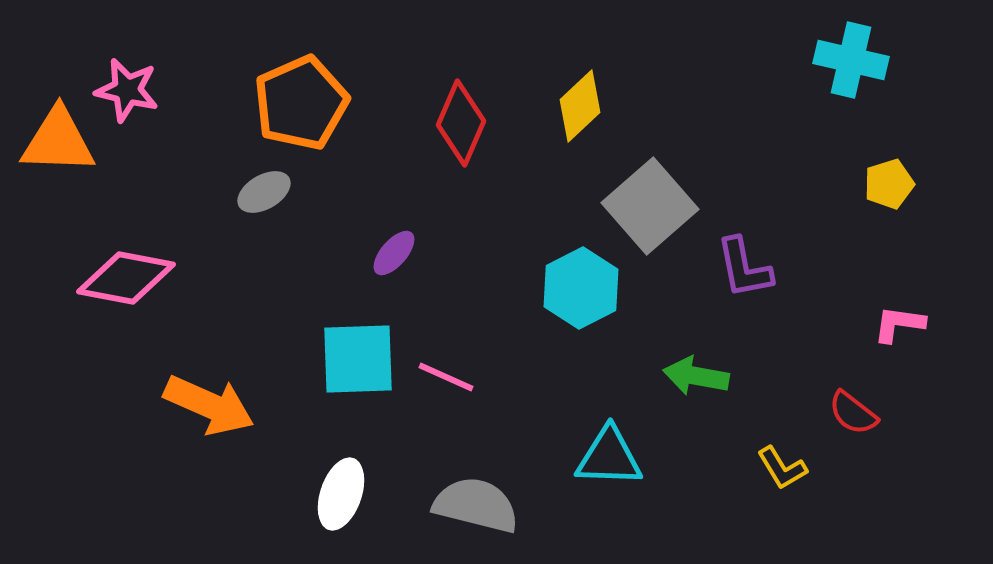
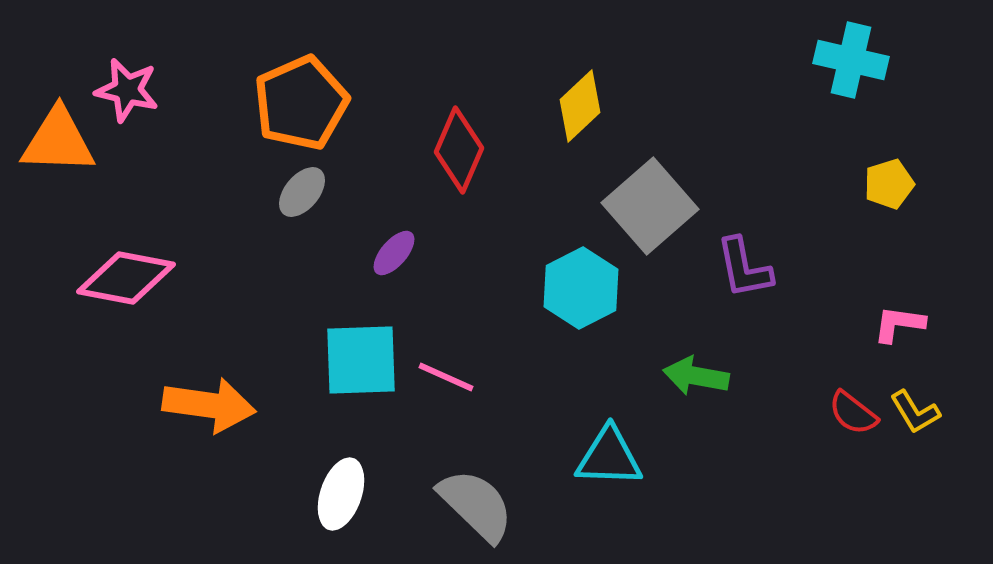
red diamond: moved 2 px left, 27 px down
gray ellipse: moved 38 px right; rotated 20 degrees counterclockwise
cyan square: moved 3 px right, 1 px down
orange arrow: rotated 16 degrees counterclockwise
yellow L-shape: moved 133 px right, 56 px up
gray semicircle: rotated 30 degrees clockwise
